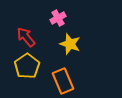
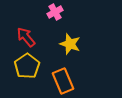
pink cross: moved 3 px left, 6 px up
